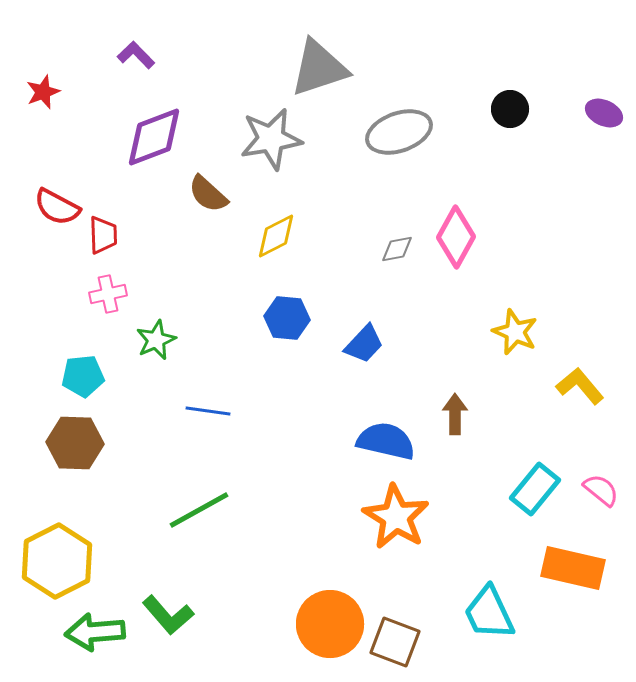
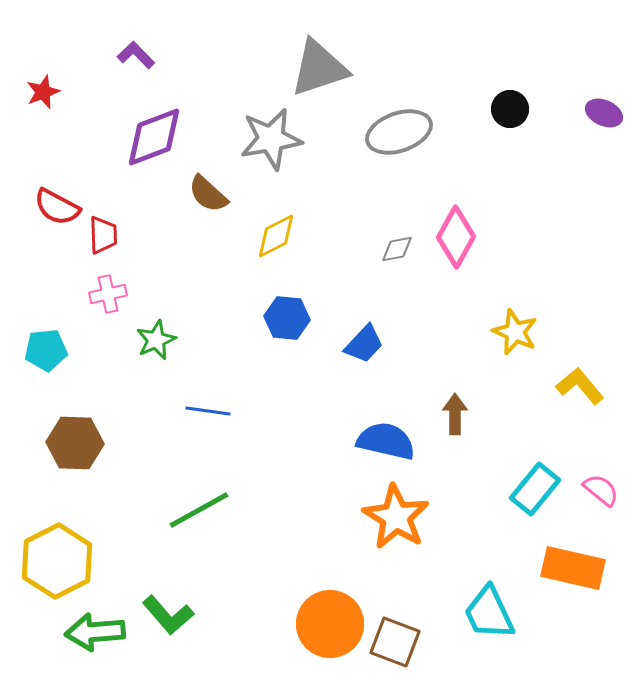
cyan pentagon: moved 37 px left, 26 px up
